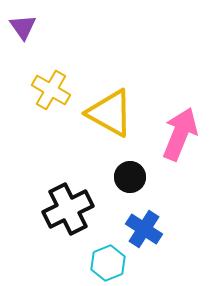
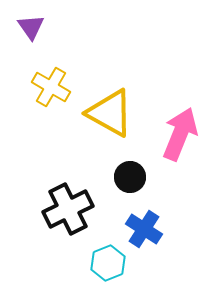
purple triangle: moved 8 px right
yellow cross: moved 3 px up
